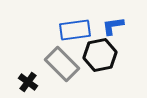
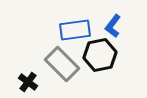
blue L-shape: rotated 45 degrees counterclockwise
